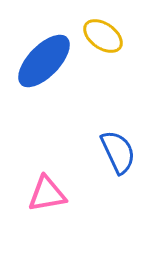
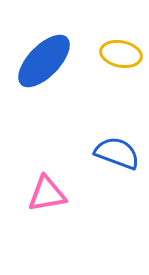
yellow ellipse: moved 18 px right, 18 px down; rotated 24 degrees counterclockwise
blue semicircle: moved 1 px left, 1 px down; rotated 45 degrees counterclockwise
